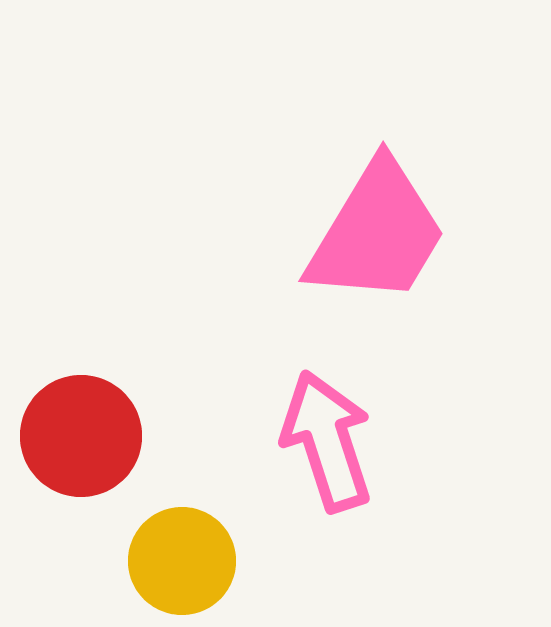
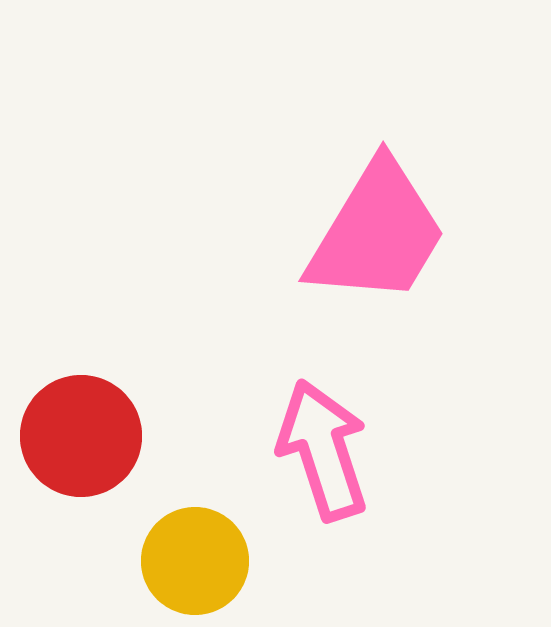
pink arrow: moved 4 px left, 9 px down
yellow circle: moved 13 px right
